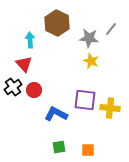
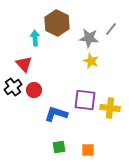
cyan arrow: moved 5 px right, 2 px up
blue L-shape: rotated 10 degrees counterclockwise
